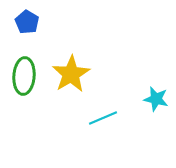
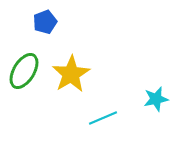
blue pentagon: moved 18 px right; rotated 20 degrees clockwise
green ellipse: moved 5 px up; rotated 27 degrees clockwise
cyan star: rotated 25 degrees counterclockwise
